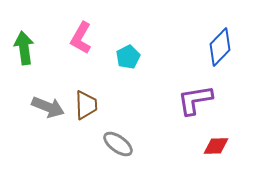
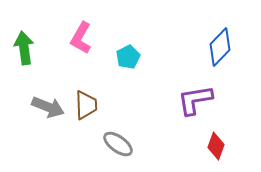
red diamond: rotated 68 degrees counterclockwise
